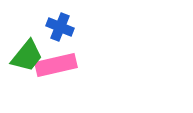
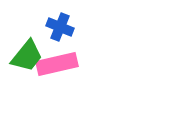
pink rectangle: moved 1 px right, 1 px up
